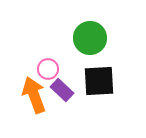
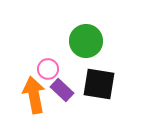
green circle: moved 4 px left, 3 px down
black square: moved 3 px down; rotated 12 degrees clockwise
orange arrow: rotated 9 degrees clockwise
